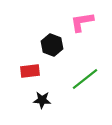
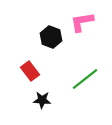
black hexagon: moved 1 px left, 8 px up
red rectangle: rotated 60 degrees clockwise
